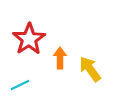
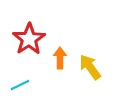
yellow arrow: moved 2 px up
